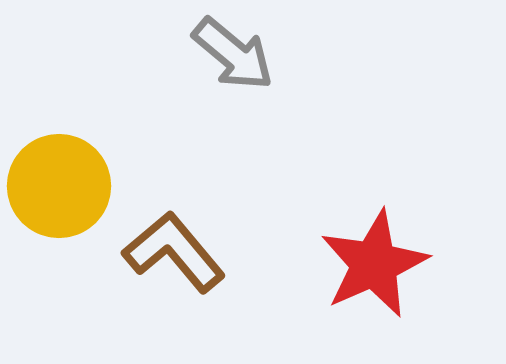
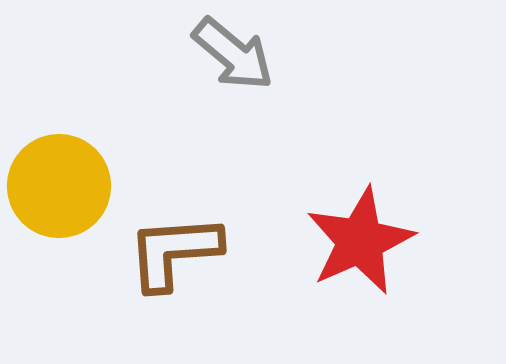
brown L-shape: rotated 54 degrees counterclockwise
red star: moved 14 px left, 23 px up
